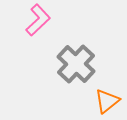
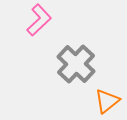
pink L-shape: moved 1 px right
